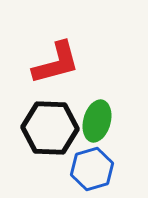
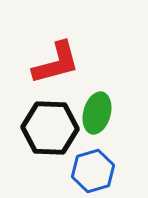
green ellipse: moved 8 px up
blue hexagon: moved 1 px right, 2 px down
